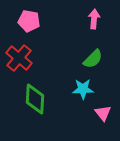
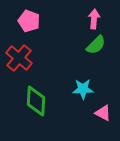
pink pentagon: rotated 10 degrees clockwise
green semicircle: moved 3 px right, 14 px up
green diamond: moved 1 px right, 2 px down
pink triangle: rotated 24 degrees counterclockwise
